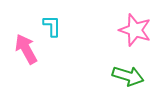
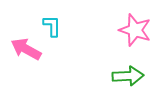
pink arrow: rotated 32 degrees counterclockwise
green arrow: rotated 20 degrees counterclockwise
